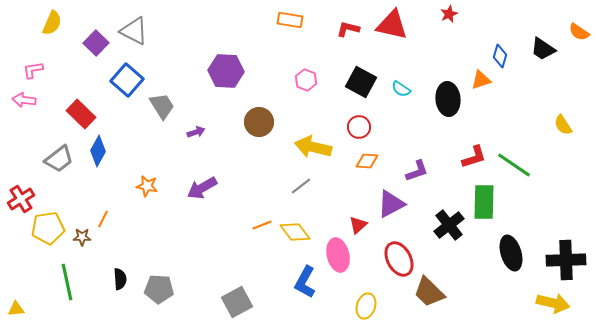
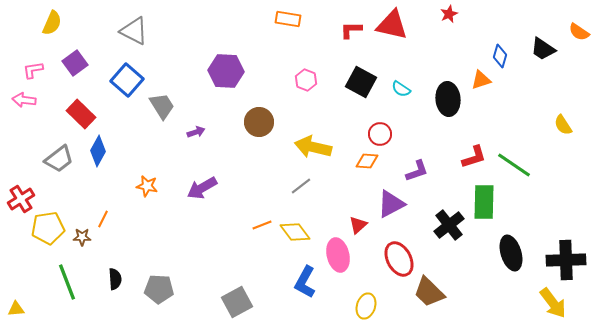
orange rectangle at (290, 20): moved 2 px left, 1 px up
red L-shape at (348, 29): moved 3 px right, 1 px down; rotated 15 degrees counterclockwise
purple square at (96, 43): moved 21 px left, 20 px down; rotated 10 degrees clockwise
red circle at (359, 127): moved 21 px right, 7 px down
black semicircle at (120, 279): moved 5 px left
green line at (67, 282): rotated 9 degrees counterclockwise
yellow arrow at (553, 303): rotated 40 degrees clockwise
